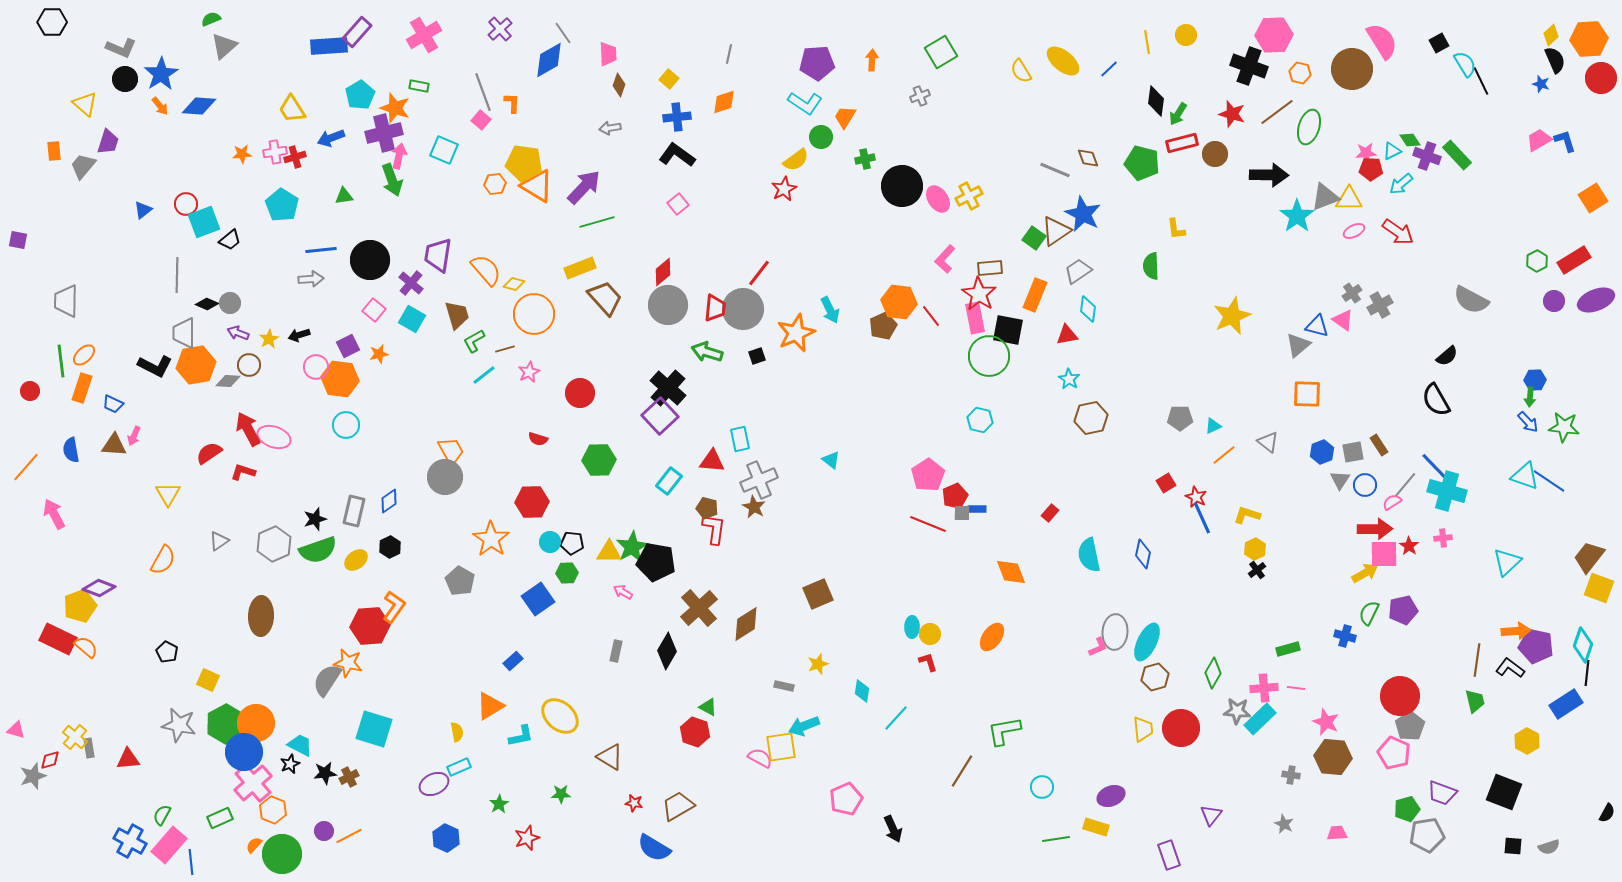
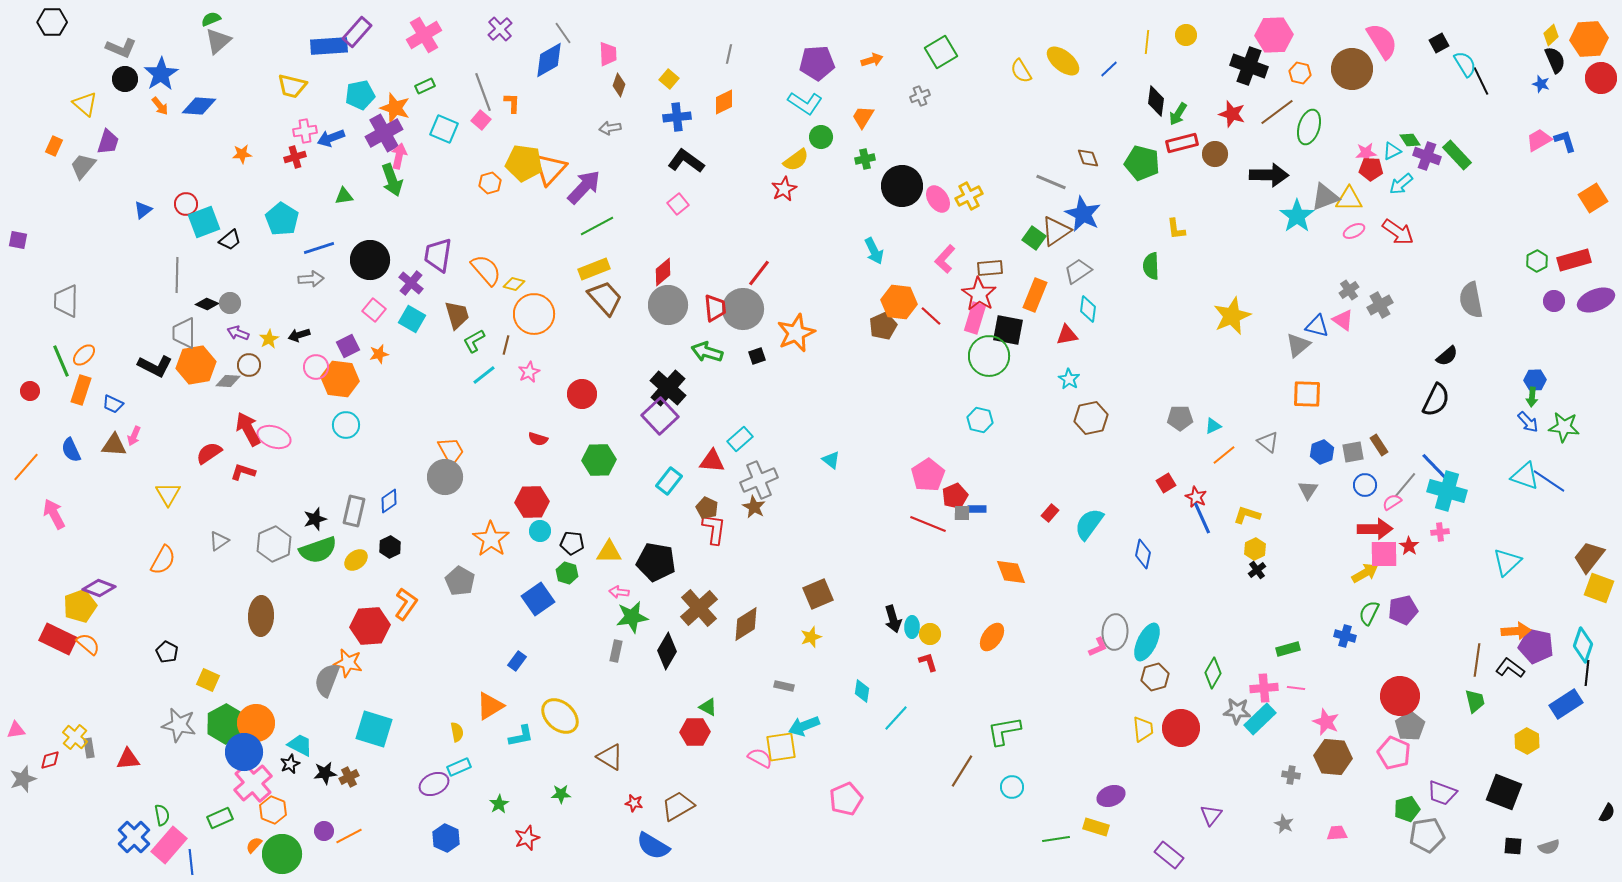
yellow line at (1147, 42): rotated 15 degrees clockwise
gray triangle at (224, 46): moved 6 px left, 5 px up
orange arrow at (872, 60): rotated 70 degrees clockwise
green rectangle at (419, 86): moved 6 px right; rotated 36 degrees counterclockwise
cyan pentagon at (360, 95): rotated 20 degrees clockwise
orange diamond at (724, 102): rotated 8 degrees counterclockwise
yellow trapezoid at (292, 109): moved 23 px up; rotated 44 degrees counterclockwise
orange trapezoid at (845, 117): moved 18 px right
purple cross at (384, 133): rotated 15 degrees counterclockwise
cyan square at (444, 150): moved 21 px up
orange rectangle at (54, 151): moved 5 px up; rotated 30 degrees clockwise
pink cross at (275, 152): moved 30 px right, 21 px up
black L-shape at (677, 155): moved 9 px right, 6 px down
gray line at (1055, 170): moved 4 px left, 12 px down
orange hexagon at (495, 184): moved 5 px left, 1 px up; rotated 10 degrees counterclockwise
orange triangle at (537, 186): moved 13 px right, 17 px up; rotated 42 degrees clockwise
cyan pentagon at (282, 205): moved 14 px down
green line at (597, 222): moved 4 px down; rotated 12 degrees counterclockwise
blue line at (321, 250): moved 2 px left, 2 px up; rotated 12 degrees counterclockwise
red rectangle at (1574, 260): rotated 16 degrees clockwise
yellow rectangle at (580, 268): moved 14 px right, 1 px down
gray cross at (1352, 293): moved 3 px left, 3 px up
gray semicircle at (1471, 300): rotated 51 degrees clockwise
red trapezoid at (715, 308): rotated 12 degrees counterclockwise
cyan arrow at (830, 310): moved 44 px right, 59 px up
red line at (931, 316): rotated 10 degrees counterclockwise
pink rectangle at (975, 318): rotated 28 degrees clockwise
brown line at (505, 349): moved 1 px right, 4 px up; rotated 60 degrees counterclockwise
green line at (61, 361): rotated 16 degrees counterclockwise
orange rectangle at (82, 388): moved 1 px left, 2 px down
red circle at (580, 393): moved 2 px right, 1 px down
green arrow at (1530, 397): moved 2 px right
black semicircle at (1436, 400): rotated 124 degrees counterclockwise
cyan rectangle at (740, 439): rotated 60 degrees clockwise
blue semicircle at (71, 450): rotated 15 degrees counterclockwise
gray triangle at (1340, 480): moved 32 px left, 10 px down
brown pentagon at (707, 508): rotated 10 degrees clockwise
pink cross at (1443, 538): moved 3 px left, 6 px up
cyan circle at (550, 542): moved 10 px left, 11 px up
green star at (632, 547): moved 70 px down; rotated 20 degrees clockwise
cyan semicircle at (1089, 555): moved 31 px up; rotated 48 degrees clockwise
green hexagon at (567, 573): rotated 20 degrees clockwise
pink arrow at (623, 592): moved 4 px left; rotated 24 degrees counterclockwise
orange L-shape at (394, 607): moved 12 px right, 3 px up
orange semicircle at (86, 647): moved 2 px right, 3 px up
blue rectangle at (513, 661): moved 4 px right; rotated 12 degrees counterclockwise
yellow star at (818, 664): moved 7 px left, 27 px up
gray semicircle at (327, 680): rotated 12 degrees counterclockwise
pink triangle at (16, 730): rotated 24 degrees counterclockwise
red hexagon at (695, 732): rotated 20 degrees counterclockwise
gray star at (33, 776): moved 10 px left, 3 px down
cyan circle at (1042, 787): moved 30 px left
green semicircle at (162, 815): rotated 140 degrees clockwise
black arrow at (893, 829): moved 210 px up; rotated 8 degrees clockwise
blue cross at (130, 841): moved 4 px right, 4 px up; rotated 16 degrees clockwise
blue semicircle at (654, 848): moved 1 px left, 2 px up
purple rectangle at (1169, 855): rotated 32 degrees counterclockwise
